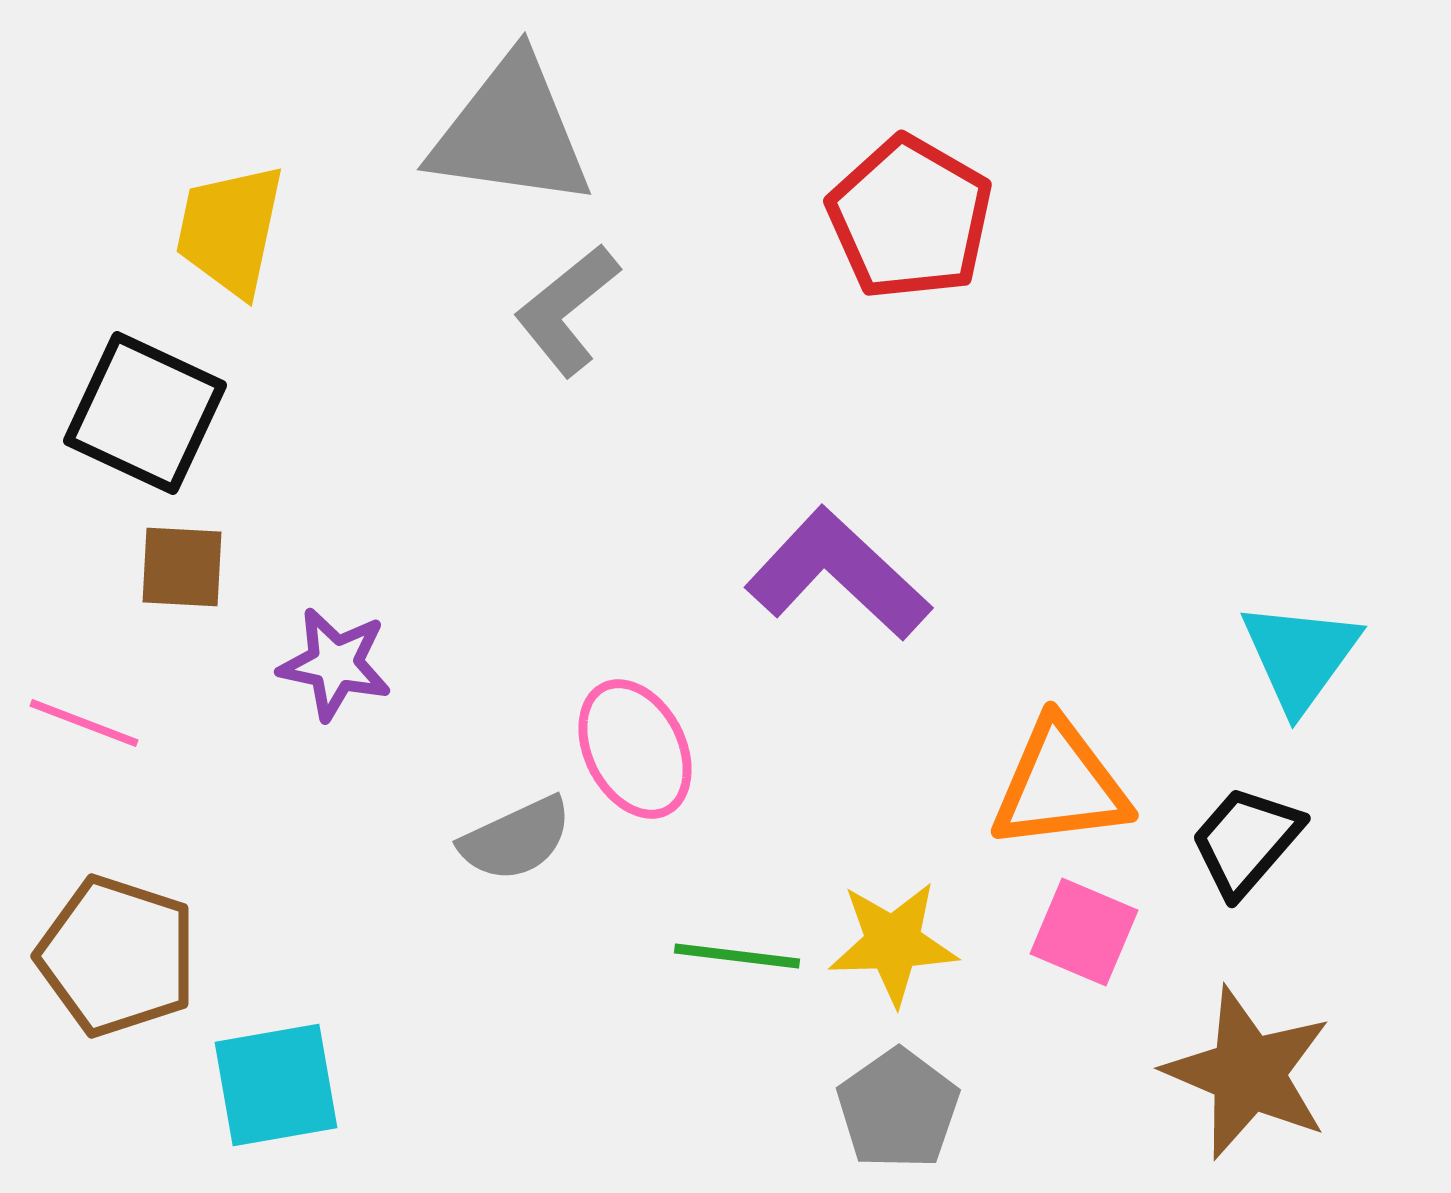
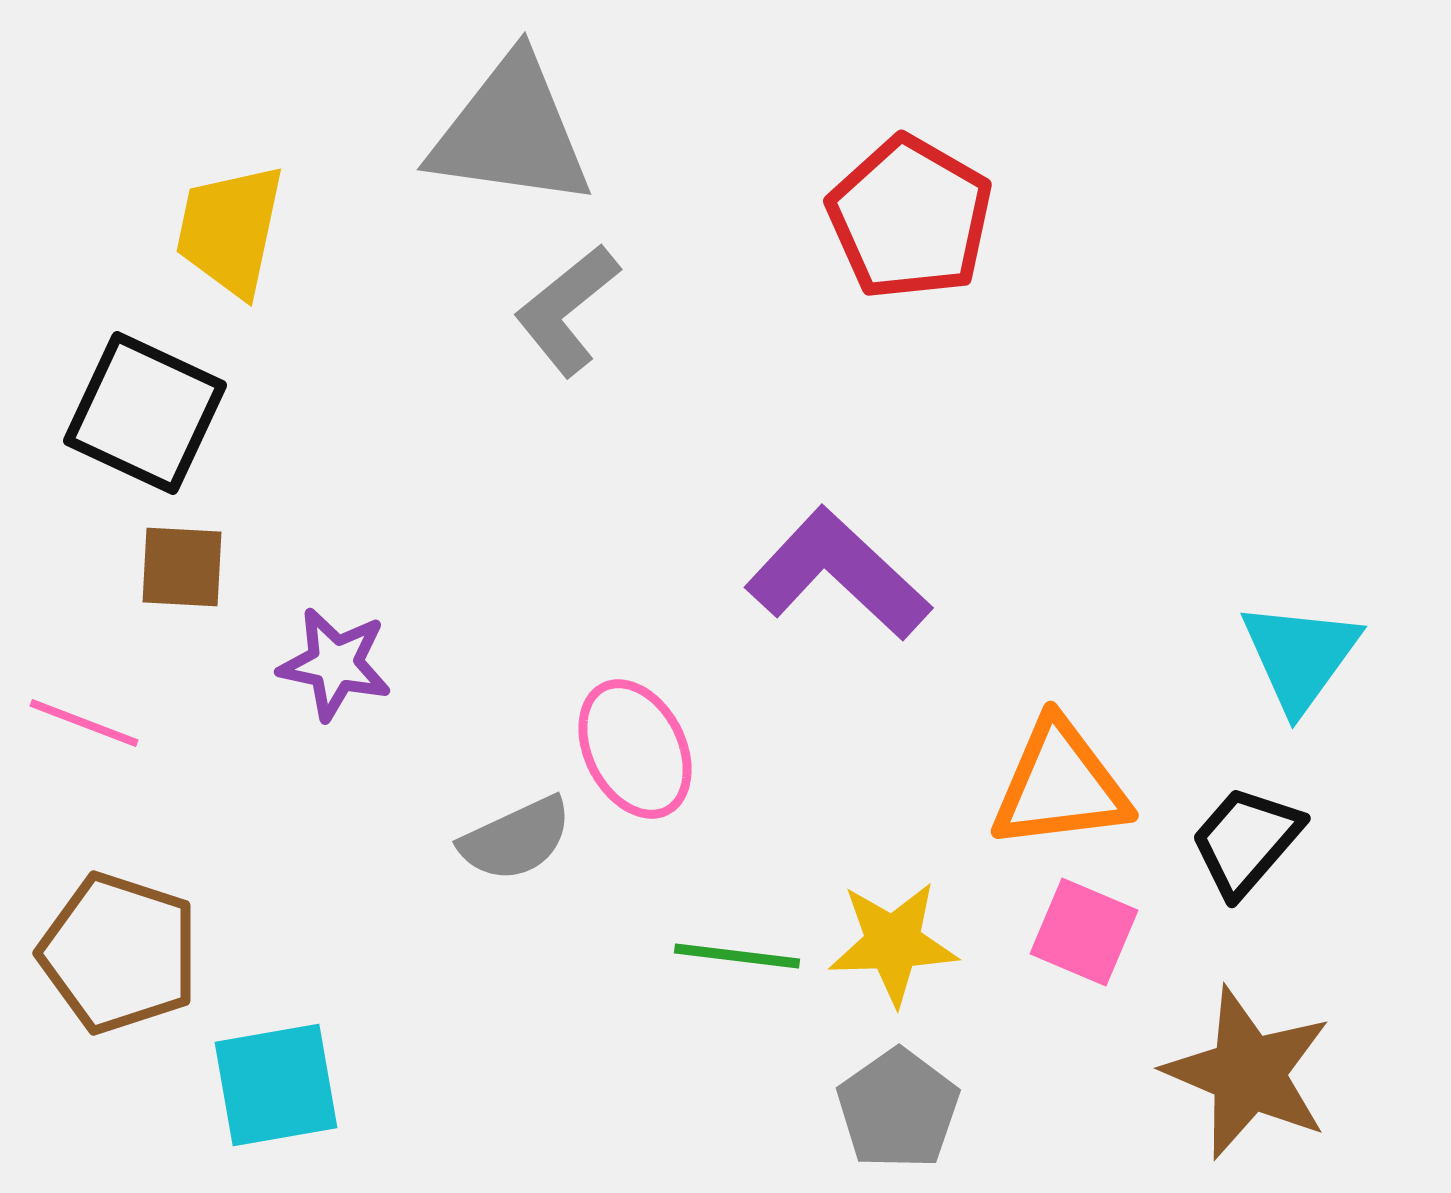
brown pentagon: moved 2 px right, 3 px up
